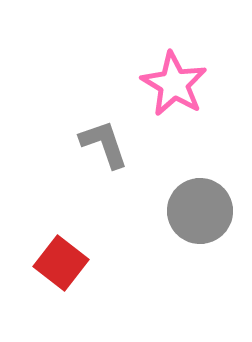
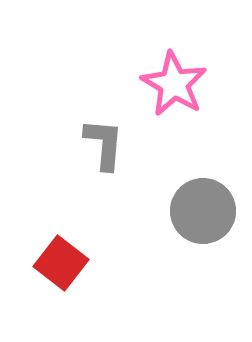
gray L-shape: rotated 24 degrees clockwise
gray circle: moved 3 px right
